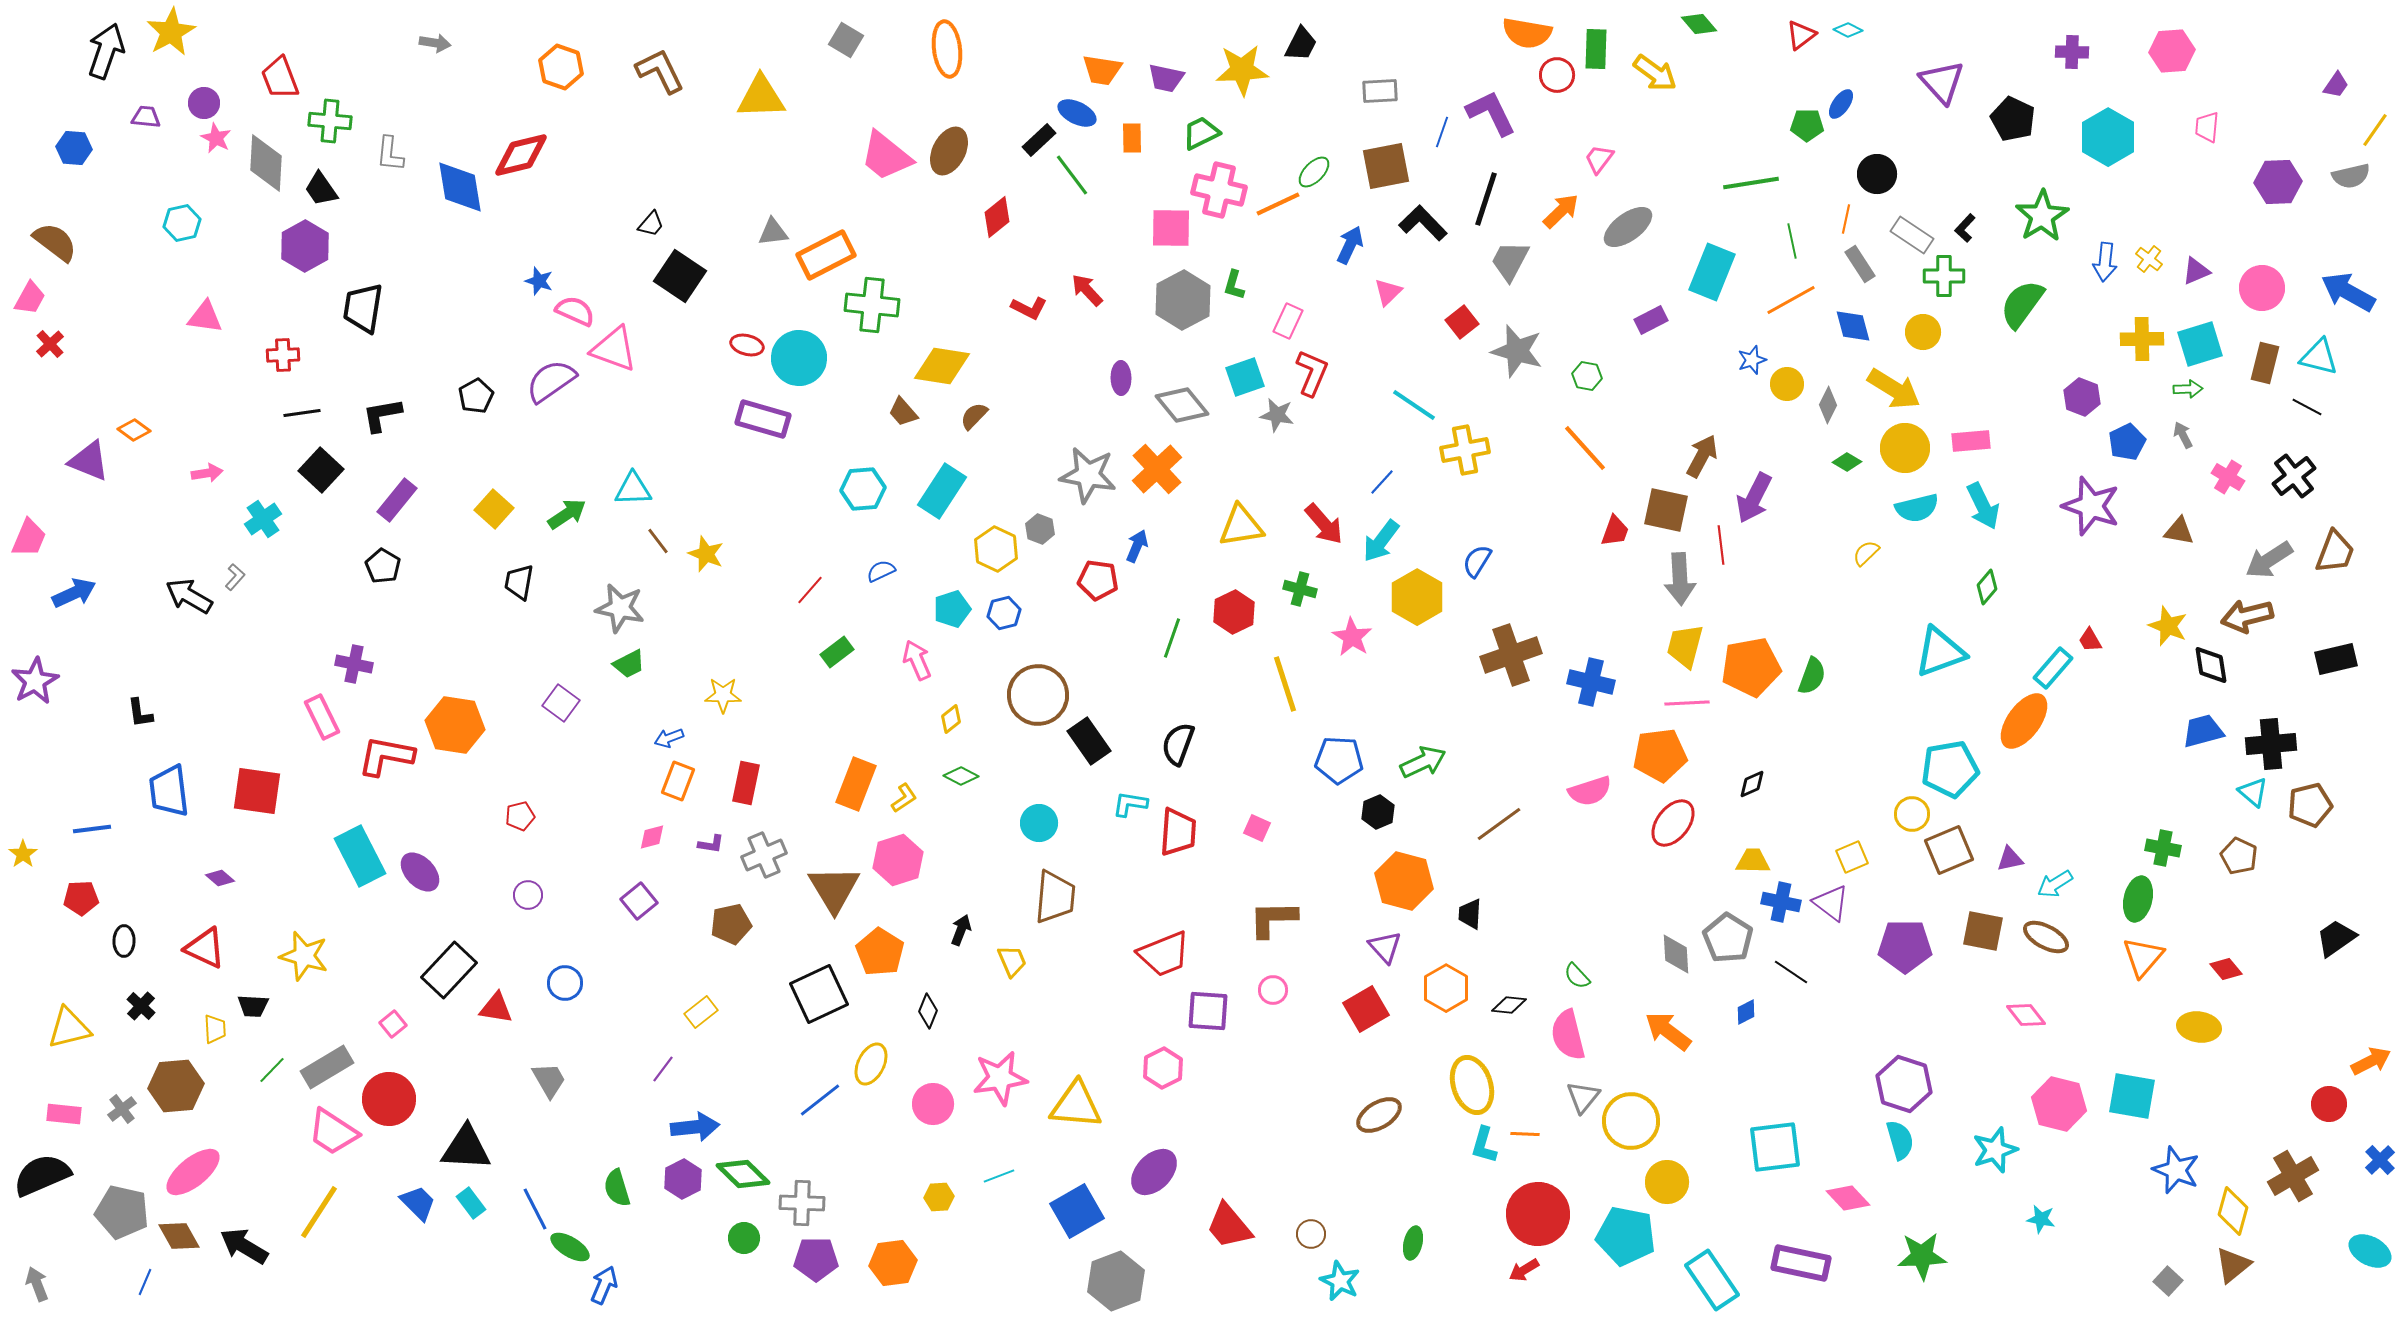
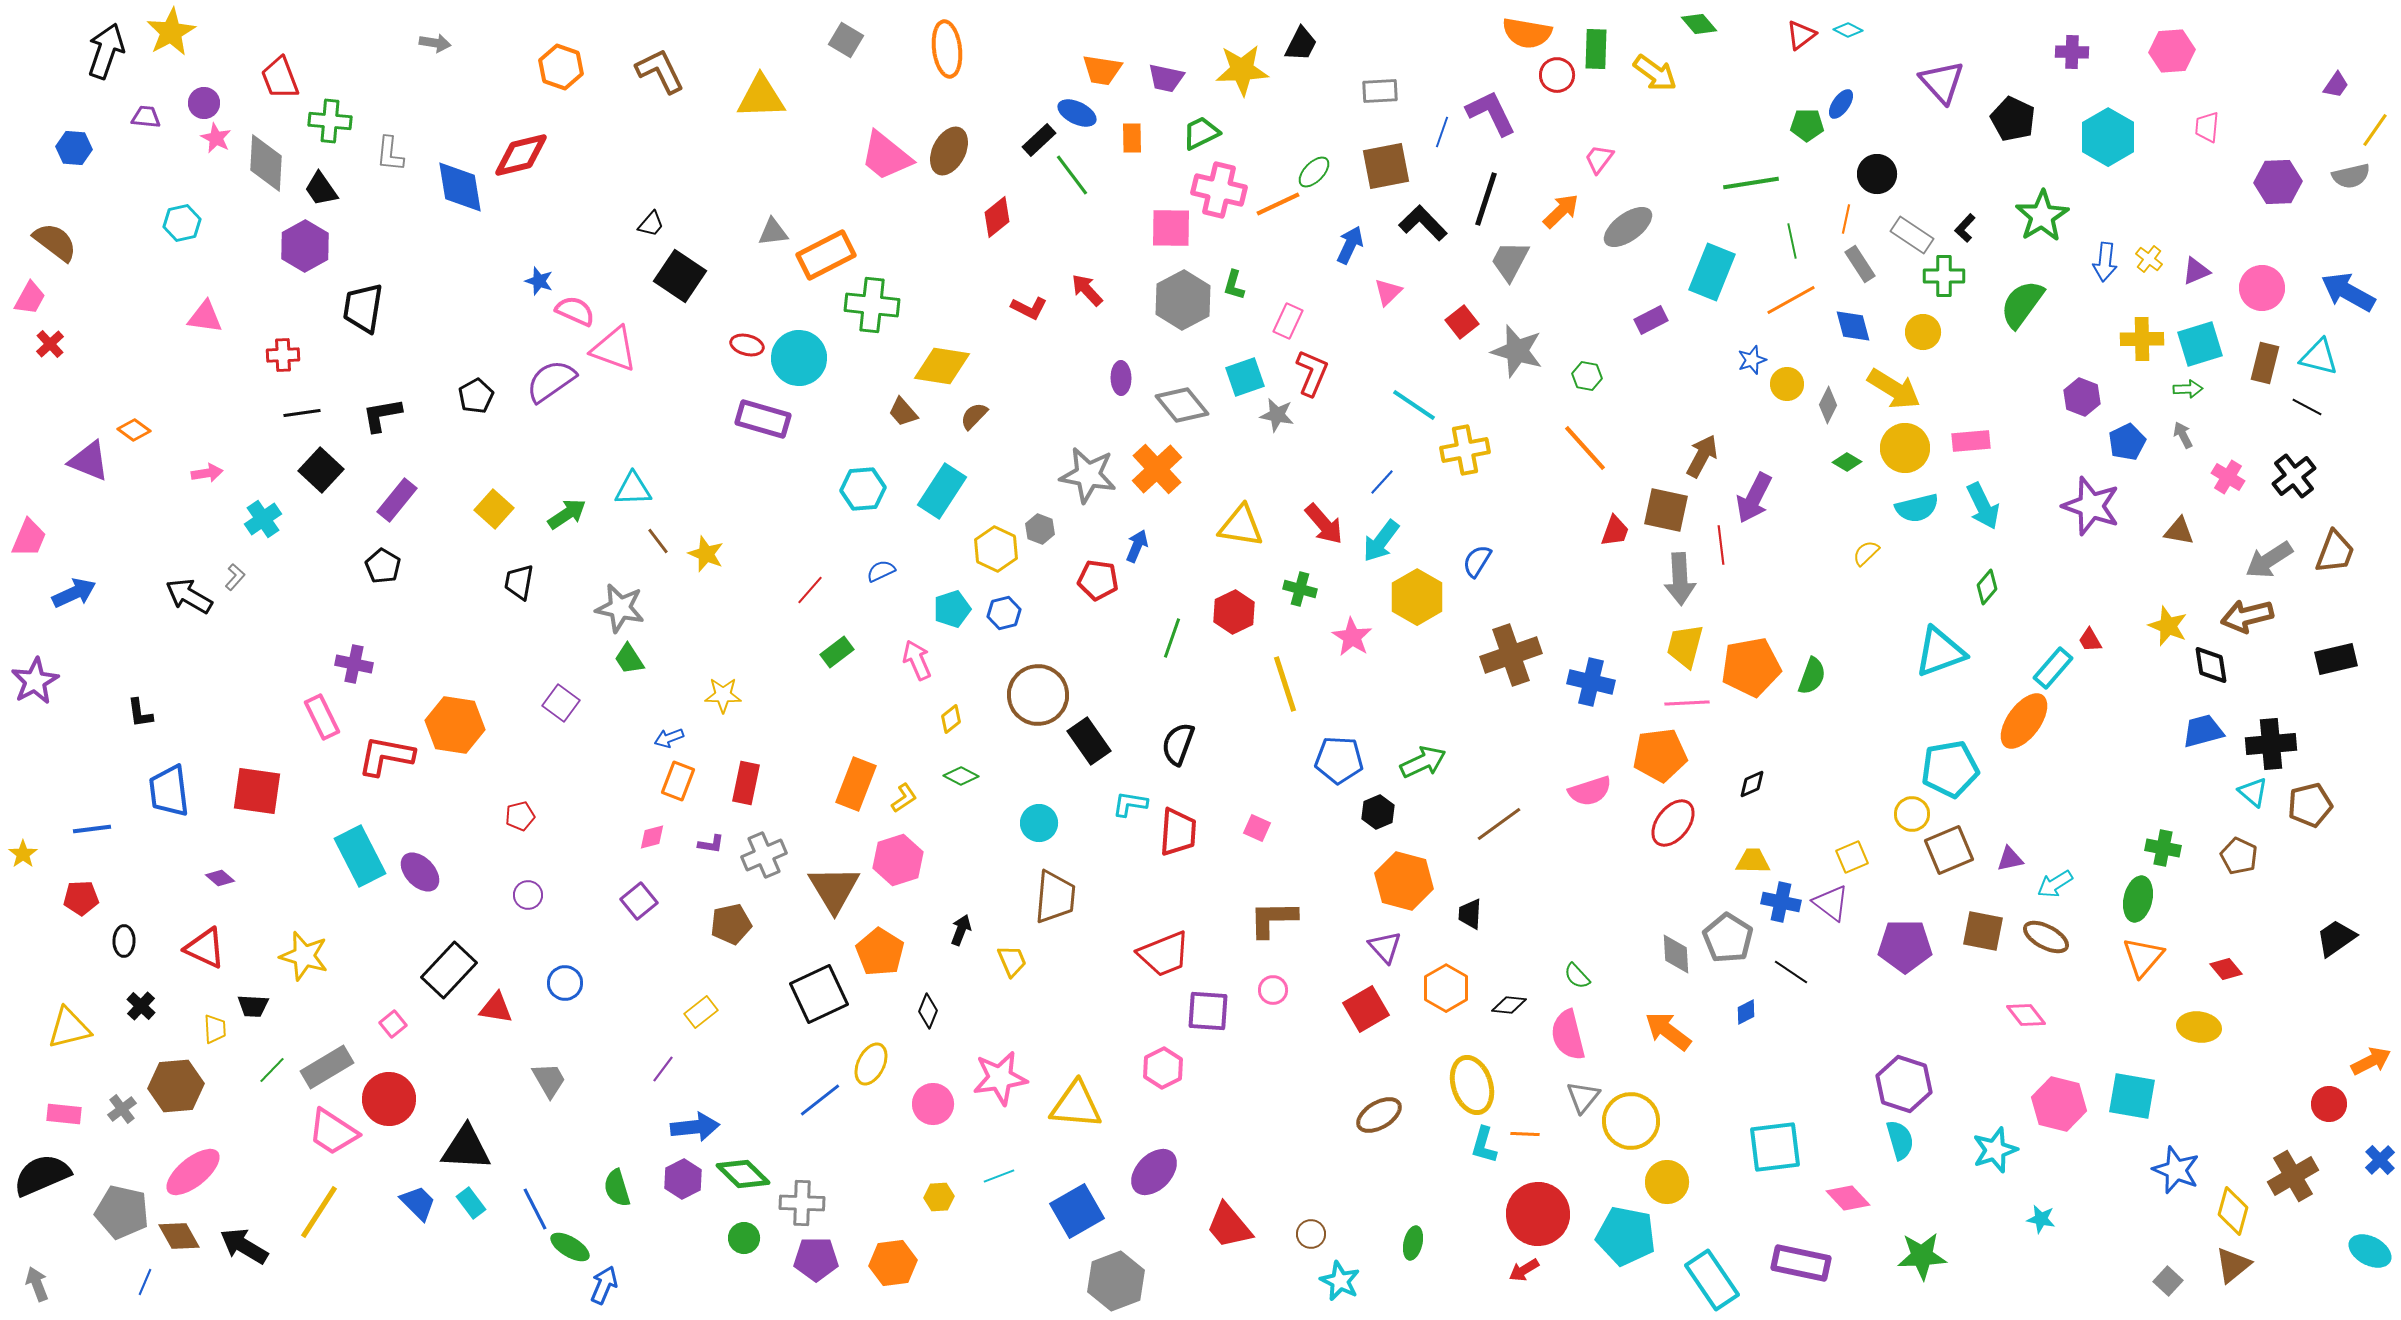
yellow triangle at (1241, 526): rotated 18 degrees clockwise
green trapezoid at (629, 664): moved 5 px up; rotated 84 degrees clockwise
